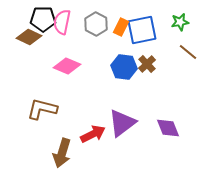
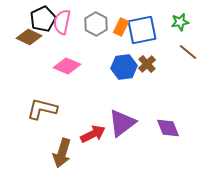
black pentagon: rotated 25 degrees counterclockwise
blue hexagon: rotated 15 degrees counterclockwise
